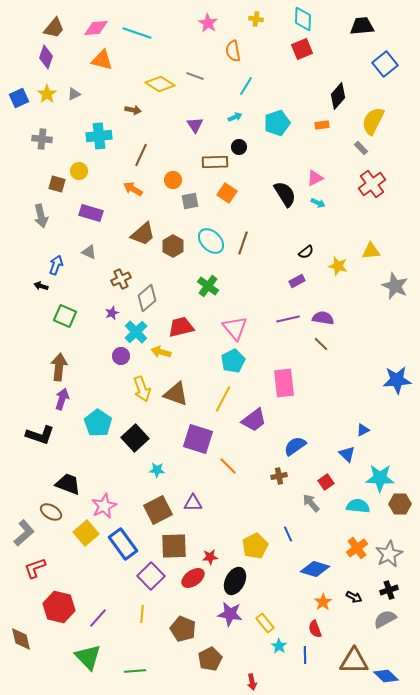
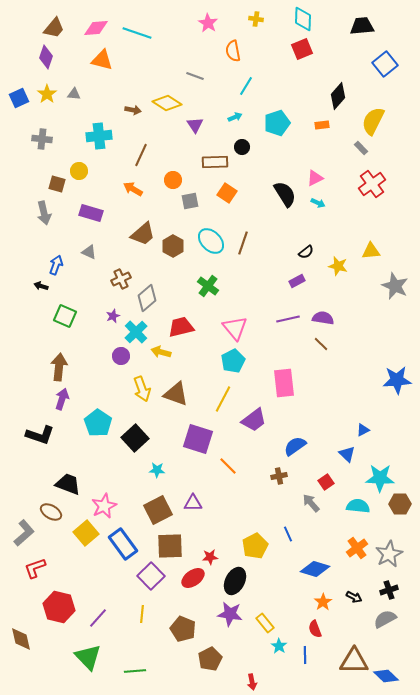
yellow diamond at (160, 84): moved 7 px right, 19 px down
gray triangle at (74, 94): rotated 32 degrees clockwise
black circle at (239, 147): moved 3 px right
gray arrow at (41, 216): moved 3 px right, 3 px up
purple star at (112, 313): moved 1 px right, 3 px down
brown square at (174, 546): moved 4 px left
